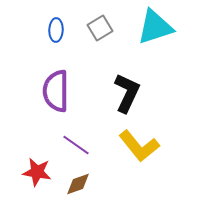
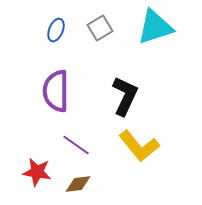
blue ellipse: rotated 20 degrees clockwise
black L-shape: moved 2 px left, 3 px down
brown diamond: rotated 12 degrees clockwise
